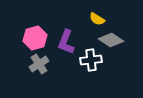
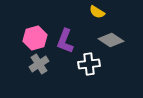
yellow semicircle: moved 7 px up
purple L-shape: moved 1 px left, 1 px up
white cross: moved 2 px left, 4 px down
